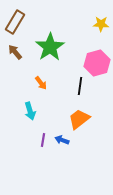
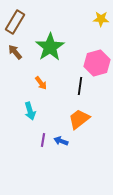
yellow star: moved 5 px up
blue arrow: moved 1 px left, 1 px down
